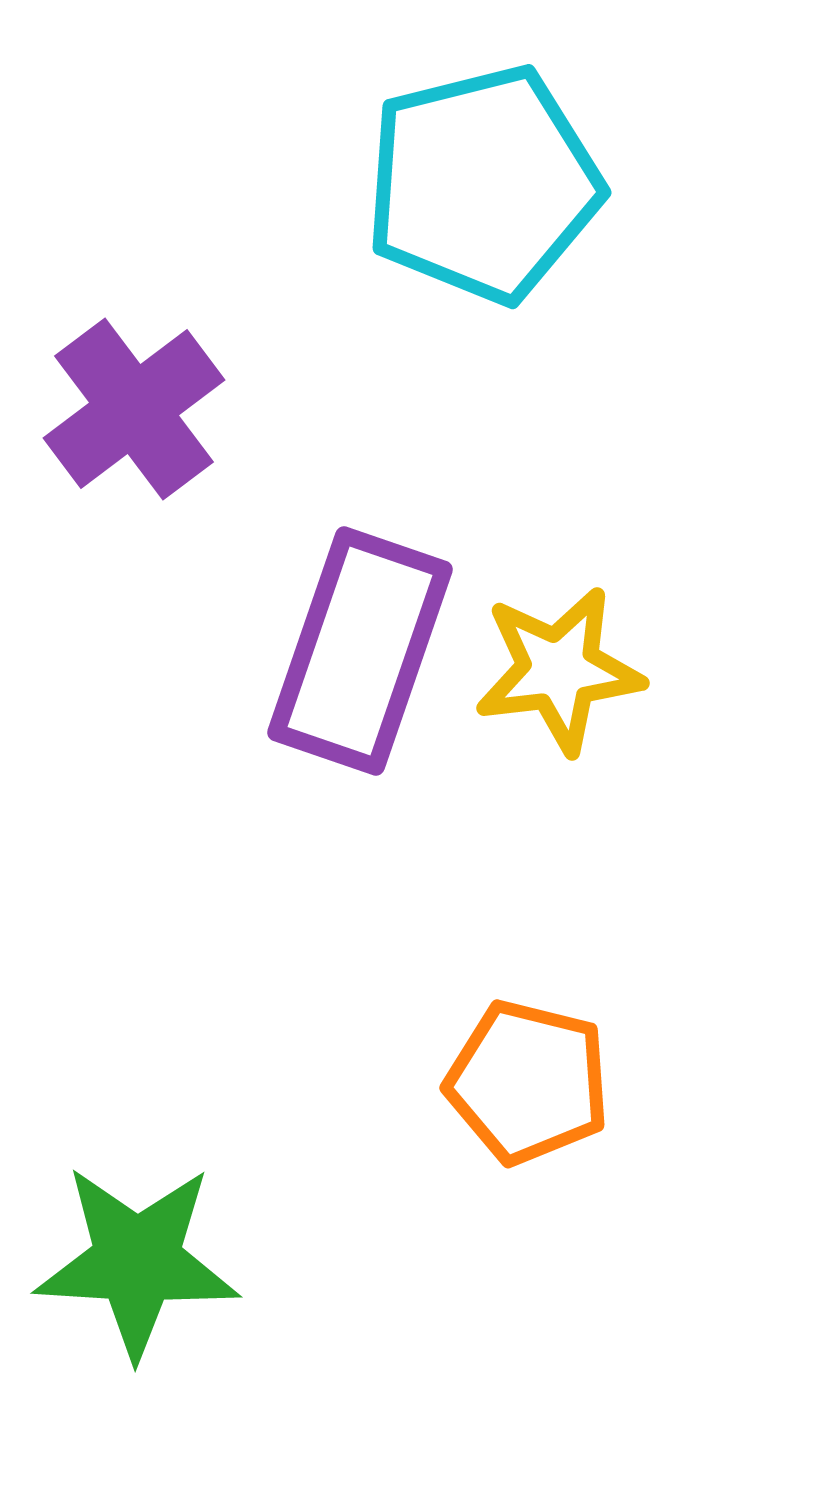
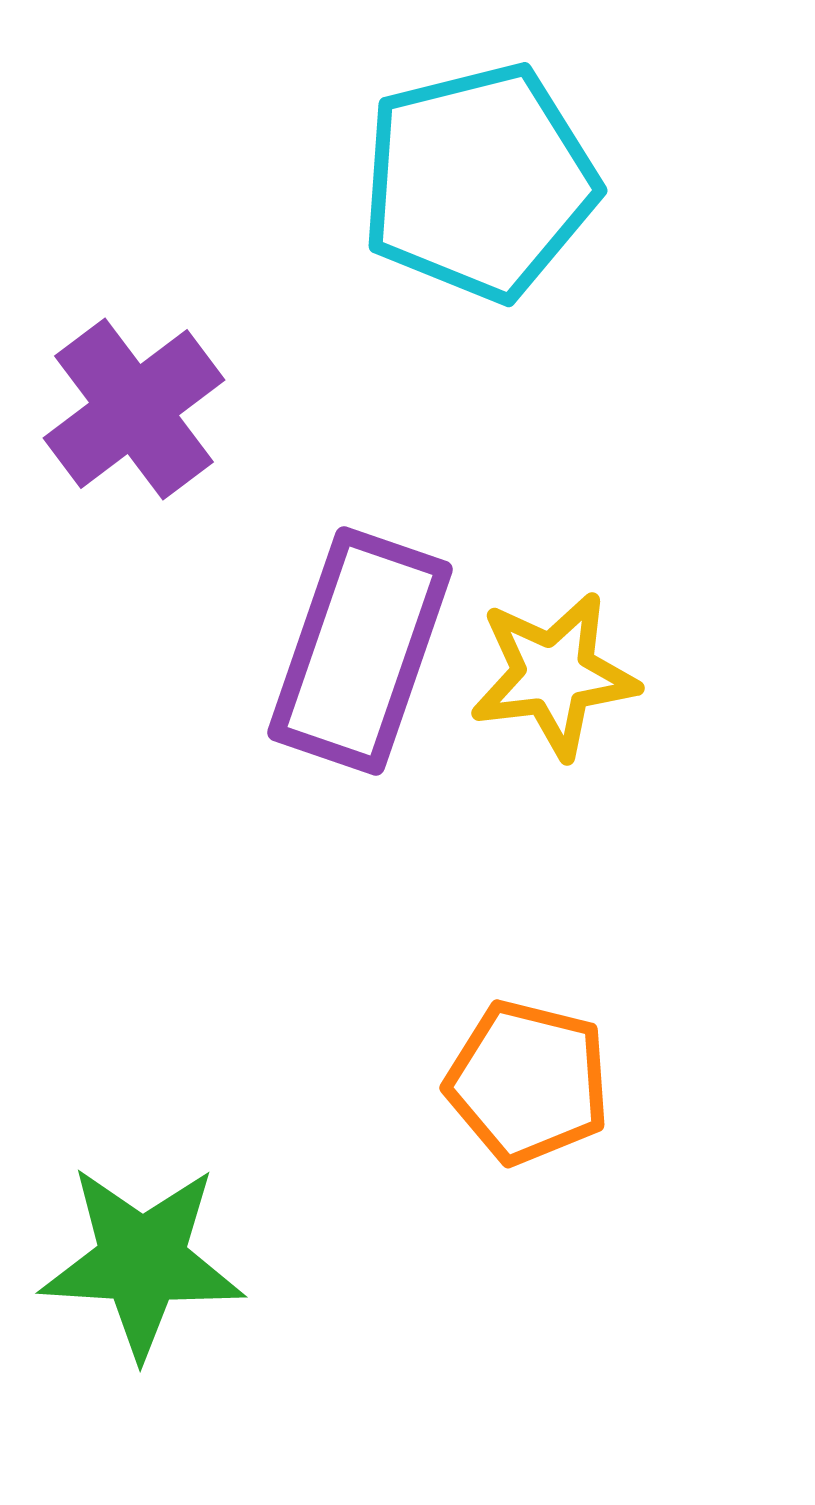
cyan pentagon: moved 4 px left, 2 px up
yellow star: moved 5 px left, 5 px down
green star: moved 5 px right
